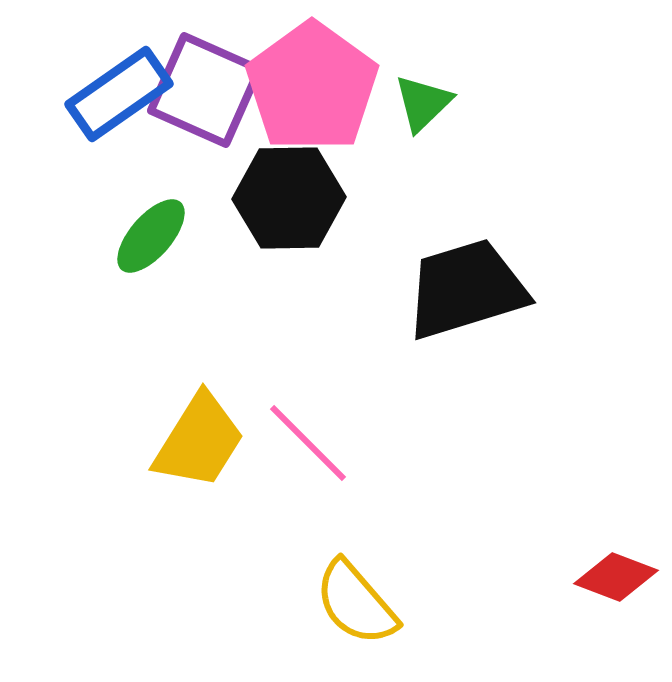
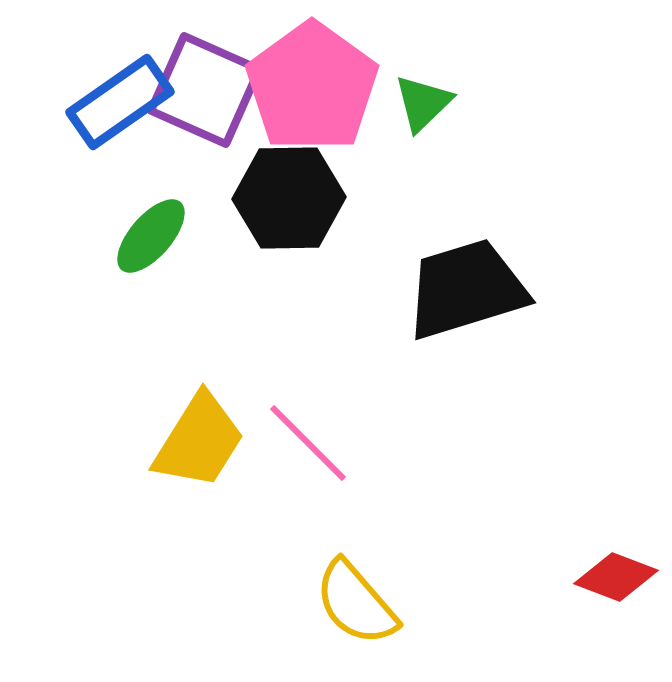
blue rectangle: moved 1 px right, 8 px down
